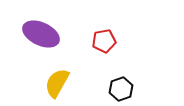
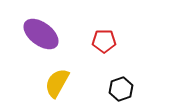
purple ellipse: rotated 12 degrees clockwise
red pentagon: rotated 10 degrees clockwise
